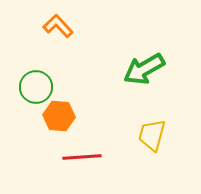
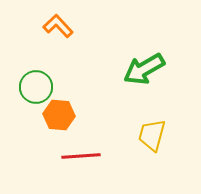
orange hexagon: moved 1 px up
red line: moved 1 px left, 1 px up
